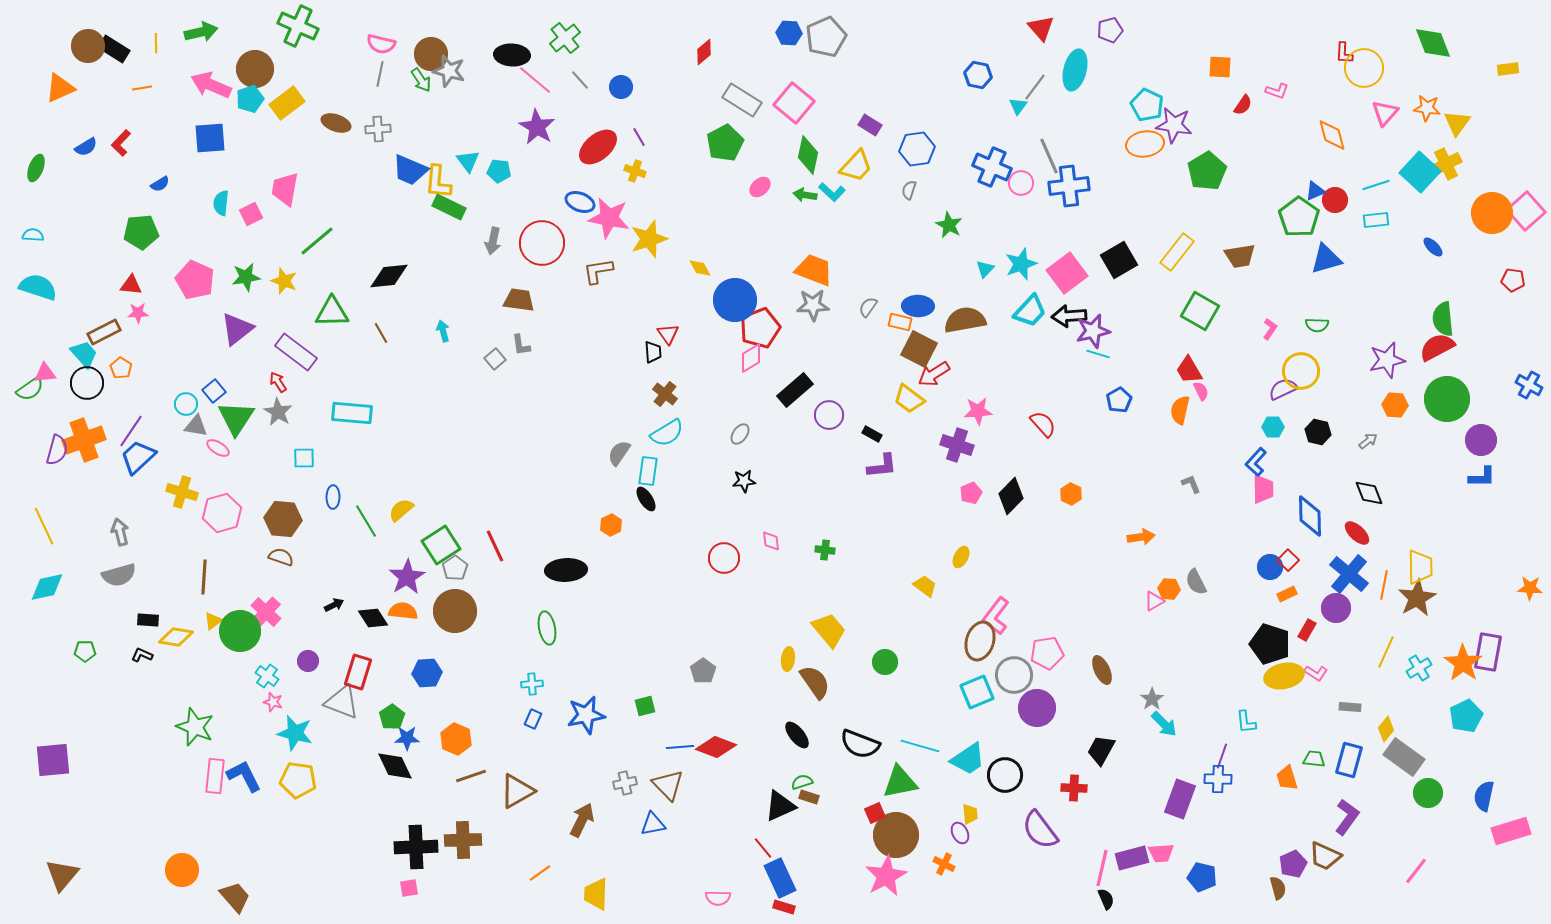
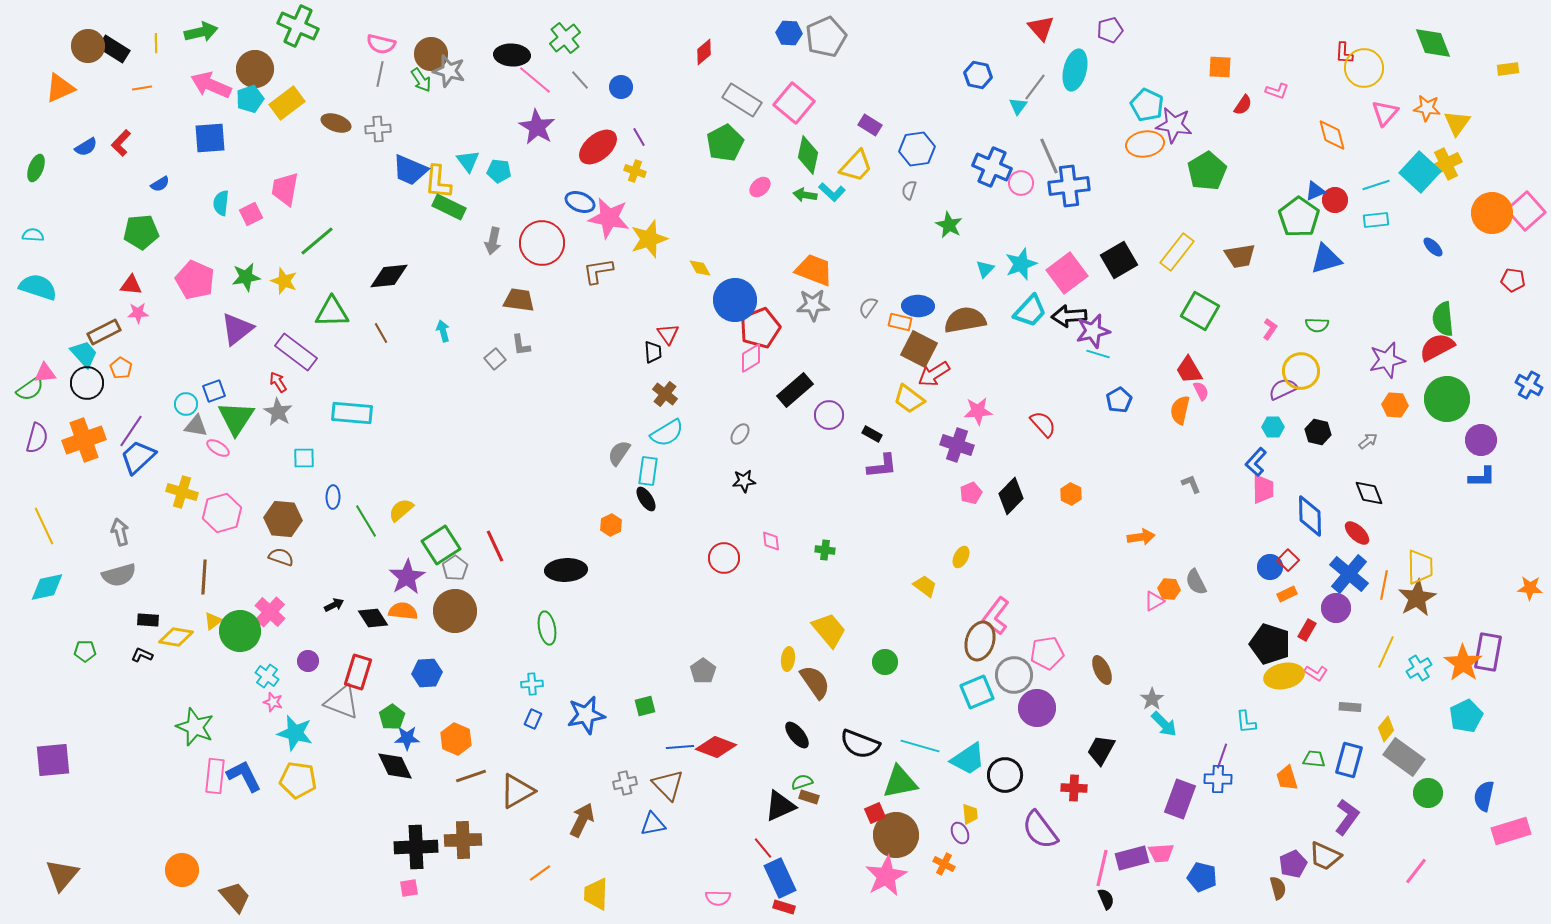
blue square at (214, 391): rotated 20 degrees clockwise
purple semicircle at (57, 450): moved 20 px left, 12 px up
pink cross at (266, 612): moved 4 px right
